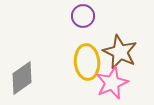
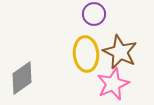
purple circle: moved 11 px right, 2 px up
yellow ellipse: moved 1 px left, 8 px up
pink star: moved 1 px right, 1 px down
